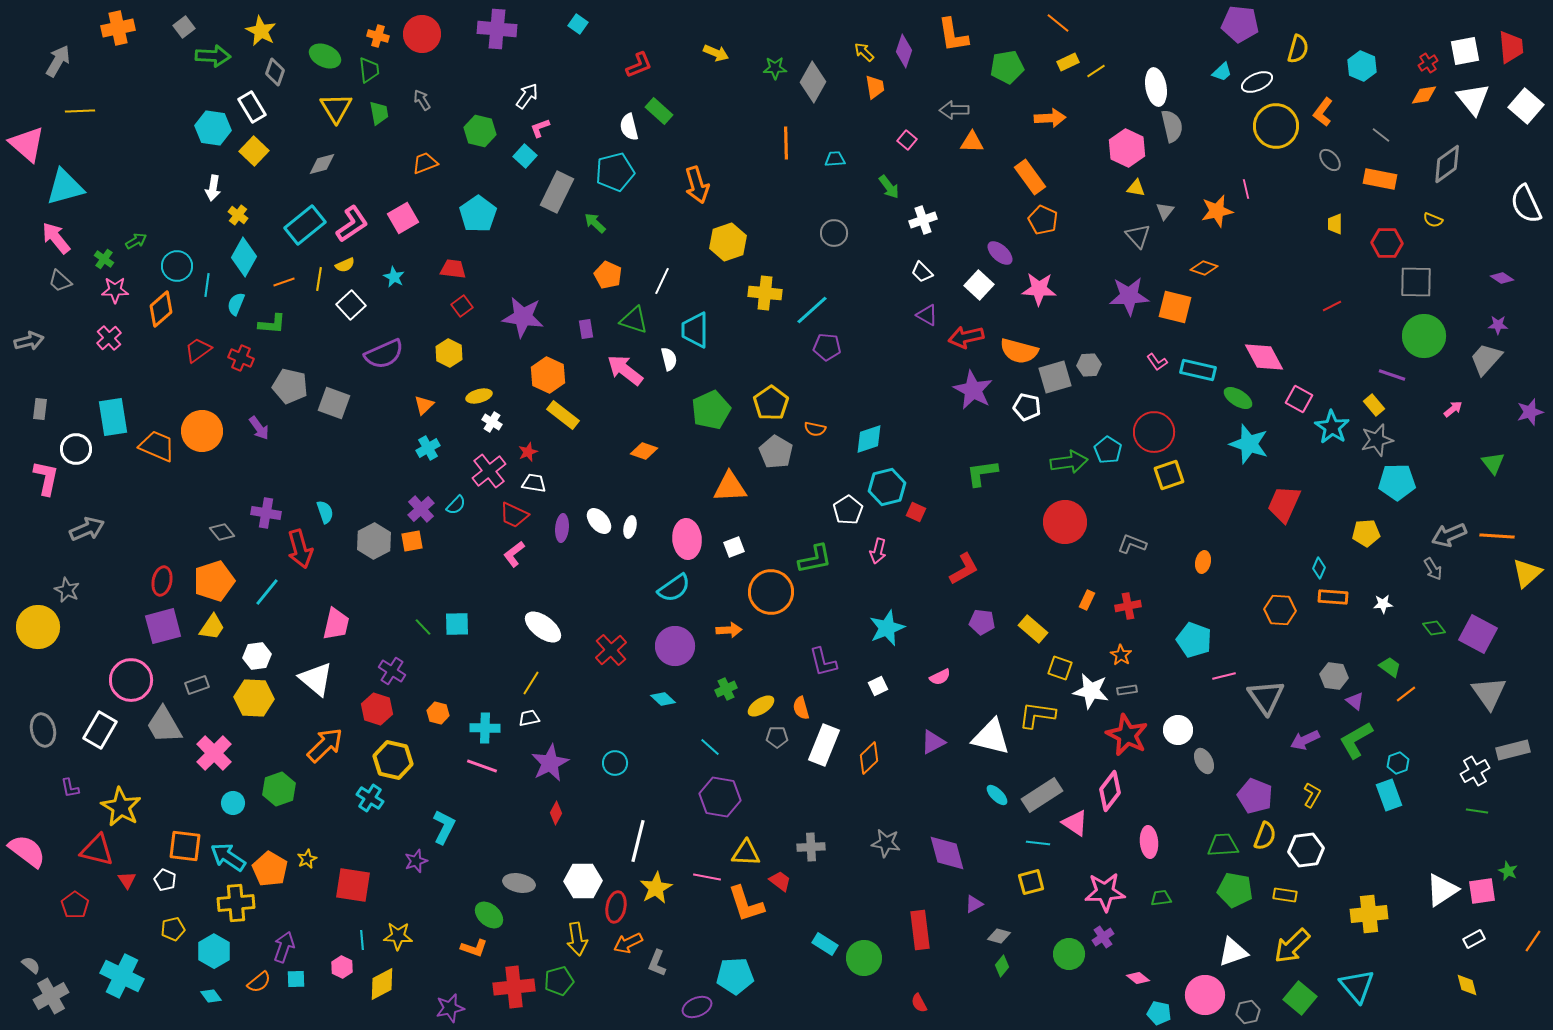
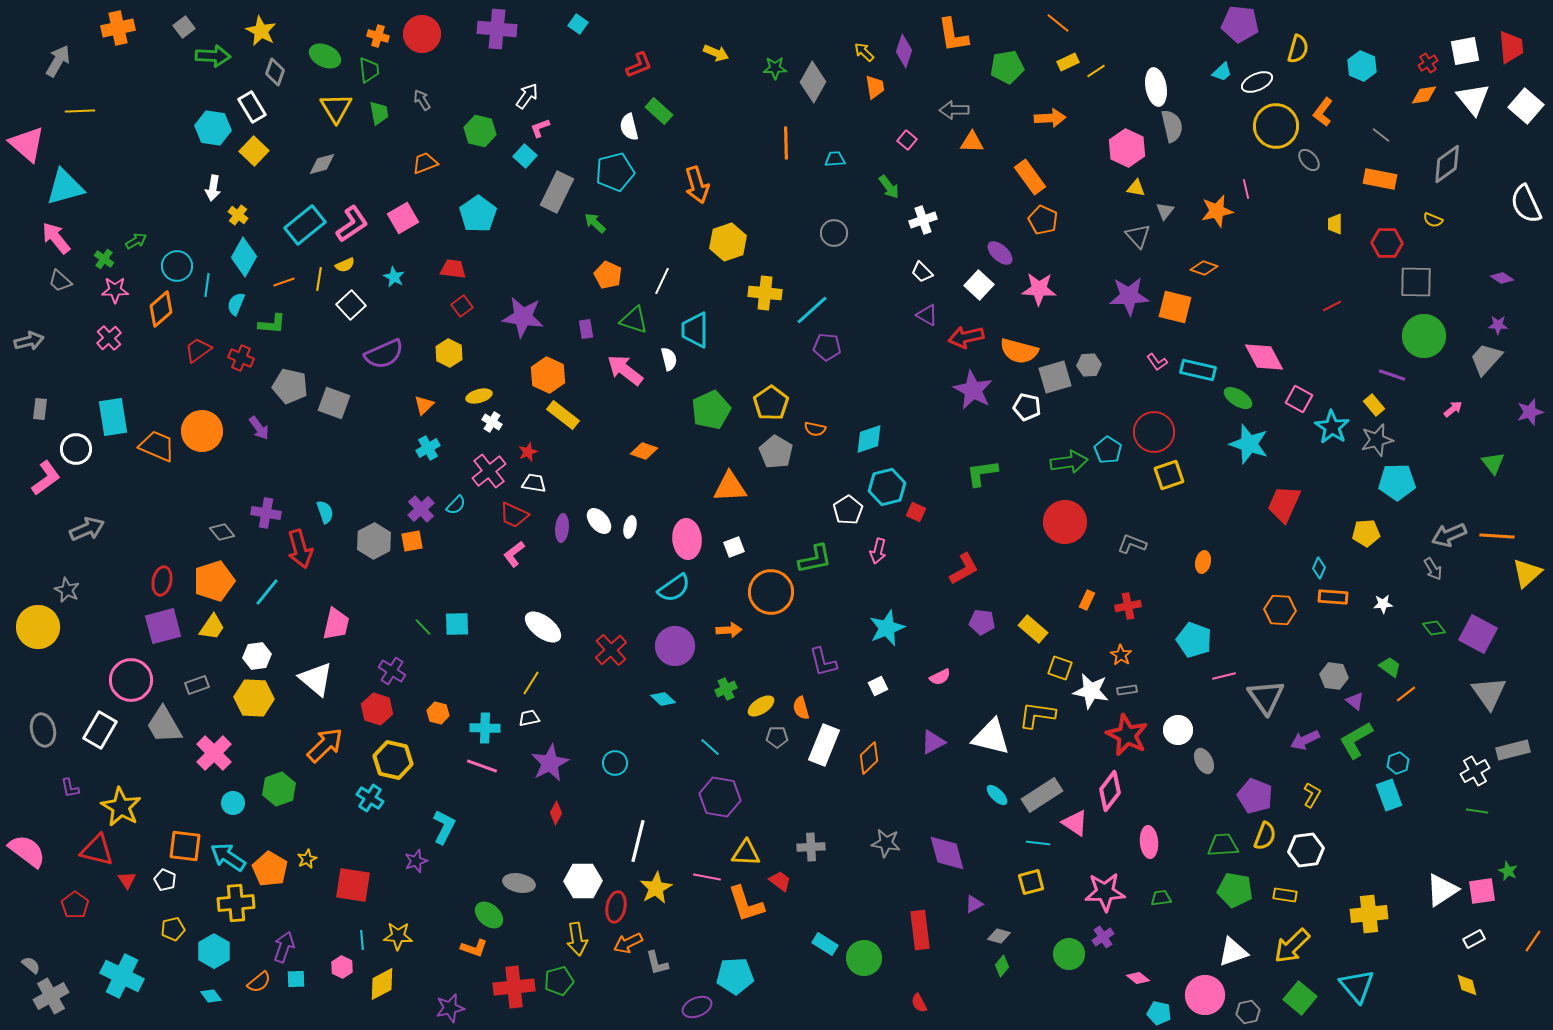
gray ellipse at (1330, 160): moved 21 px left
pink L-shape at (46, 478): rotated 42 degrees clockwise
gray L-shape at (657, 963): rotated 36 degrees counterclockwise
